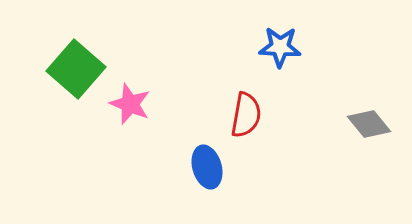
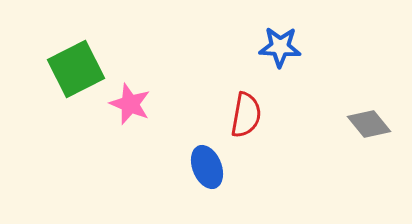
green square: rotated 22 degrees clockwise
blue ellipse: rotated 6 degrees counterclockwise
